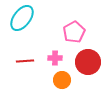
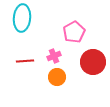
cyan ellipse: rotated 32 degrees counterclockwise
pink cross: moved 1 px left, 2 px up; rotated 24 degrees counterclockwise
red circle: moved 5 px right
orange circle: moved 5 px left, 3 px up
